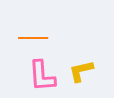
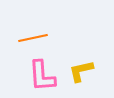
orange line: rotated 12 degrees counterclockwise
